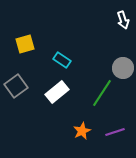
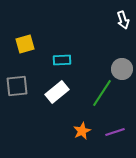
cyan rectangle: rotated 36 degrees counterclockwise
gray circle: moved 1 px left, 1 px down
gray square: moved 1 px right; rotated 30 degrees clockwise
